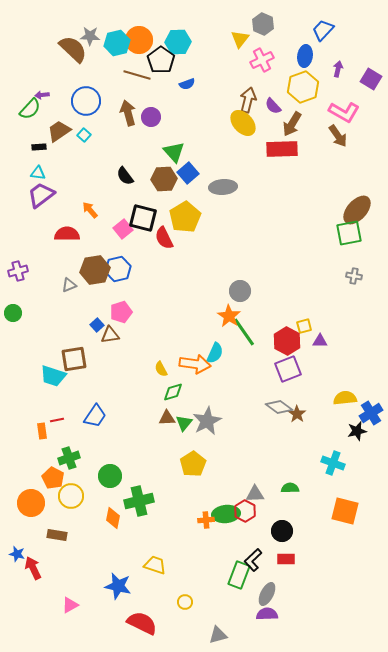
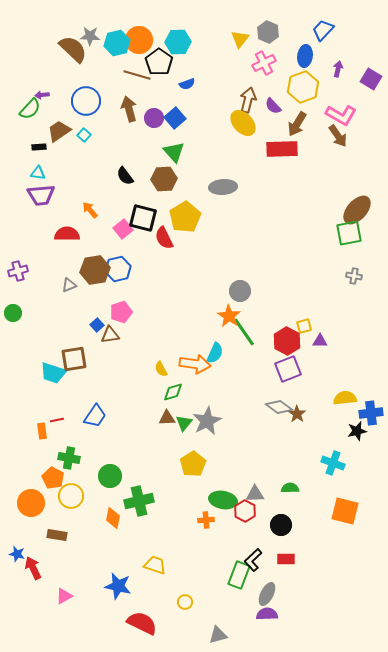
gray hexagon at (263, 24): moved 5 px right, 8 px down
black pentagon at (161, 60): moved 2 px left, 2 px down
pink cross at (262, 60): moved 2 px right, 3 px down
pink L-shape at (344, 112): moved 3 px left, 3 px down
brown arrow at (128, 113): moved 1 px right, 4 px up
purple circle at (151, 117): moved 3 px right, 1 px down
brown arrow at (292, 124): moved 5 px right
blue square at (188, 173): moved 13 px left, 55 px up
purple trapezoid at (41, 195): rotated 148 degrees counterclockwise
cyan trapezoid at (53, 376): moved 3 px up
blue cross at (371, 413): rotated 25 degrees clockwise
green cross at (69, 458): rotated 30 degrees clockwise
green ellipse at (226, 514): moved 3 px left, 14 px up; rotated 16 degrees clockwise
black circle at (282, 531): moved 1 px left, 6 px up
pink triangle at (70, 605): moved 6 px left, 9 px up
